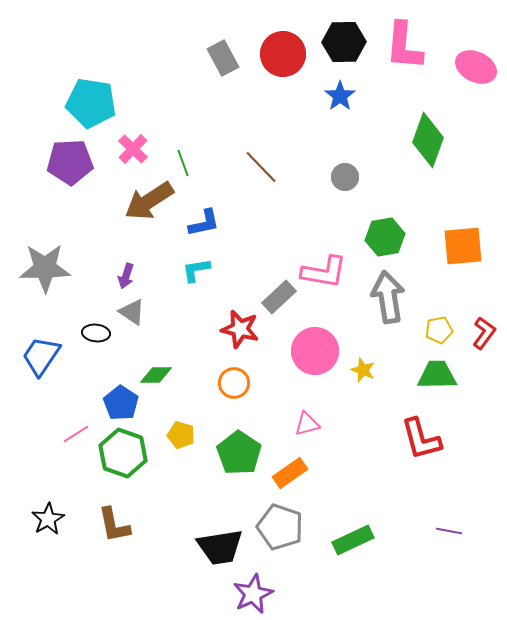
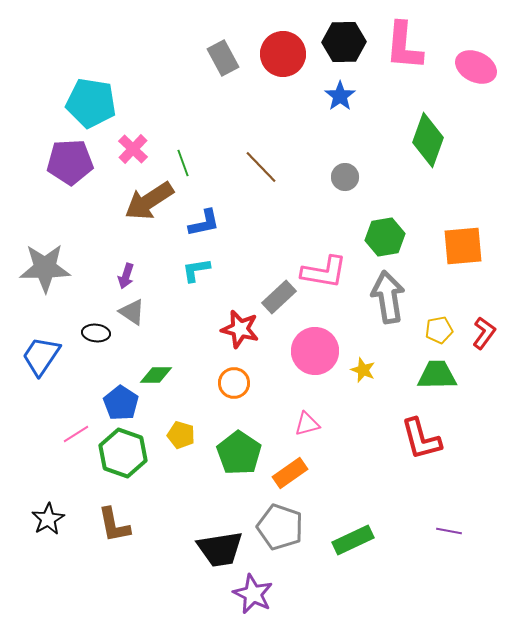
black trapezoid at (220, 547): moved 2 px down
purple star at (253, 594): rotated 21 degrees counterclockwise
